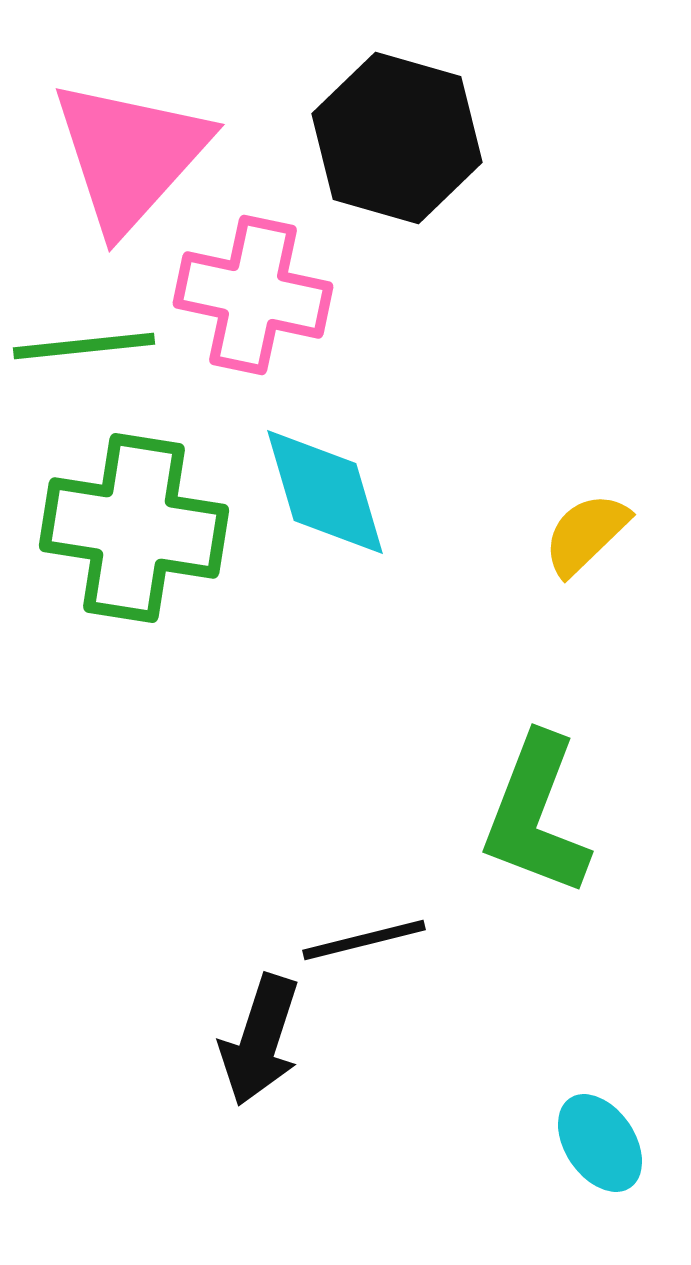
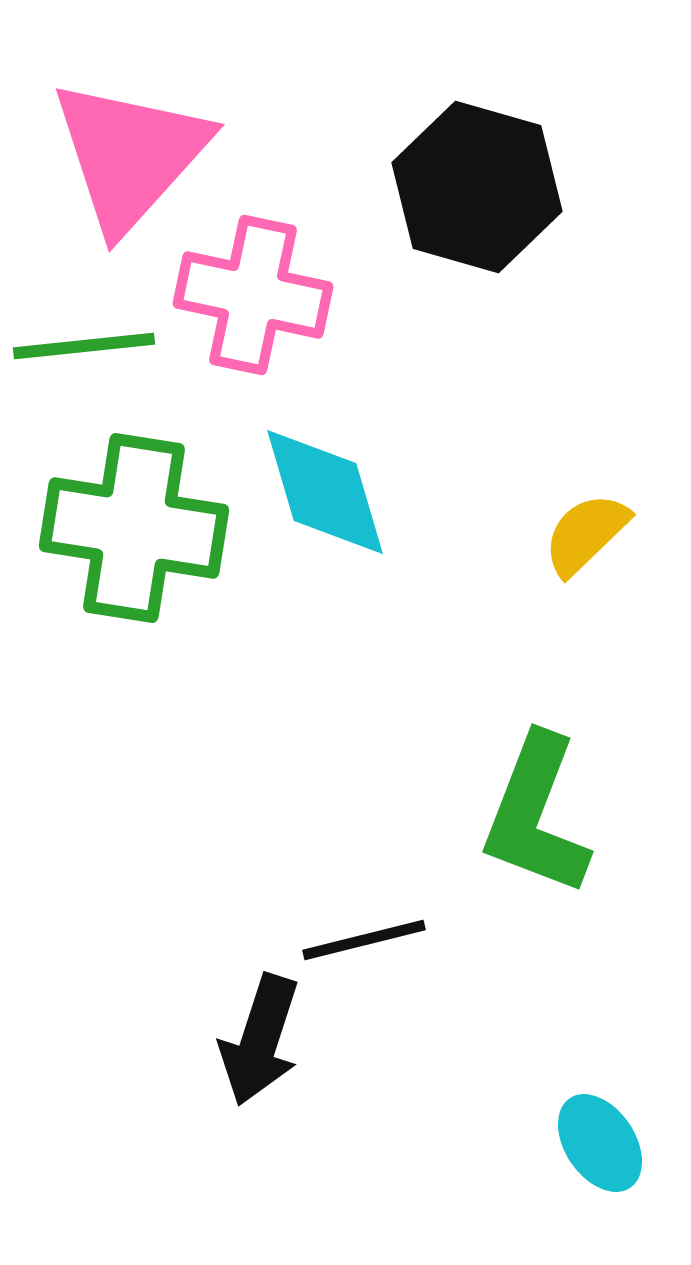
black hexagon: moved 80 px right, 49 px down
